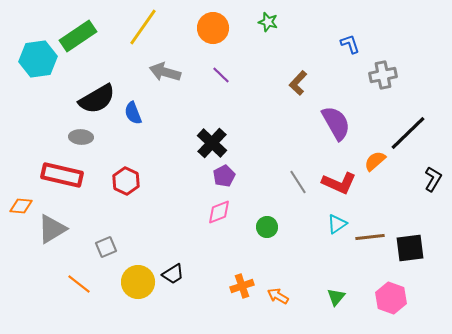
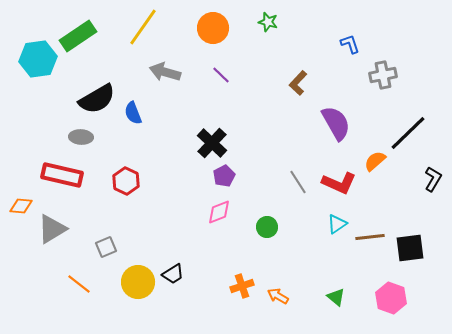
green triangle: rotated 30 degrees counterclockwise
